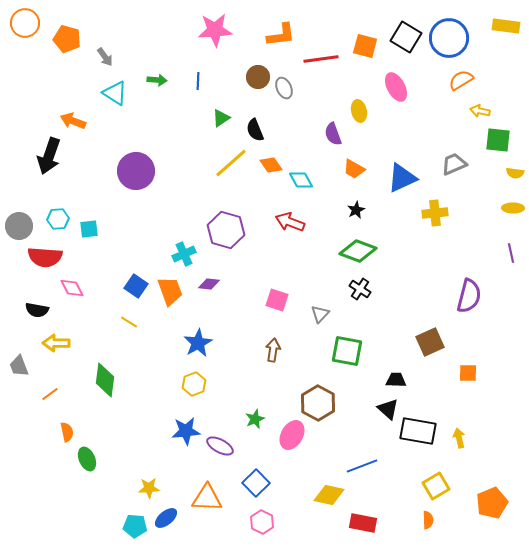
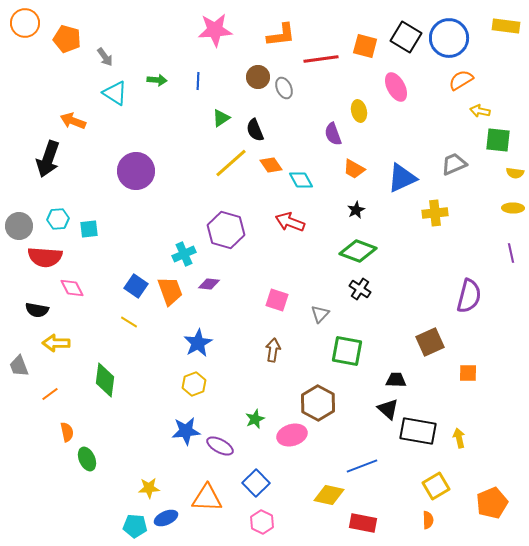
black arrow at (49, 156): moved 1 px left, 3 px down
pink ellipse at (292, 435): rotated 44 degrees clockwise
blue ellipse at (166, 518): rotated 15 degrees clockwise
